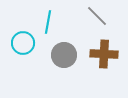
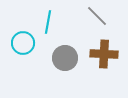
gray circle: moved 1 px right, 3 px down
